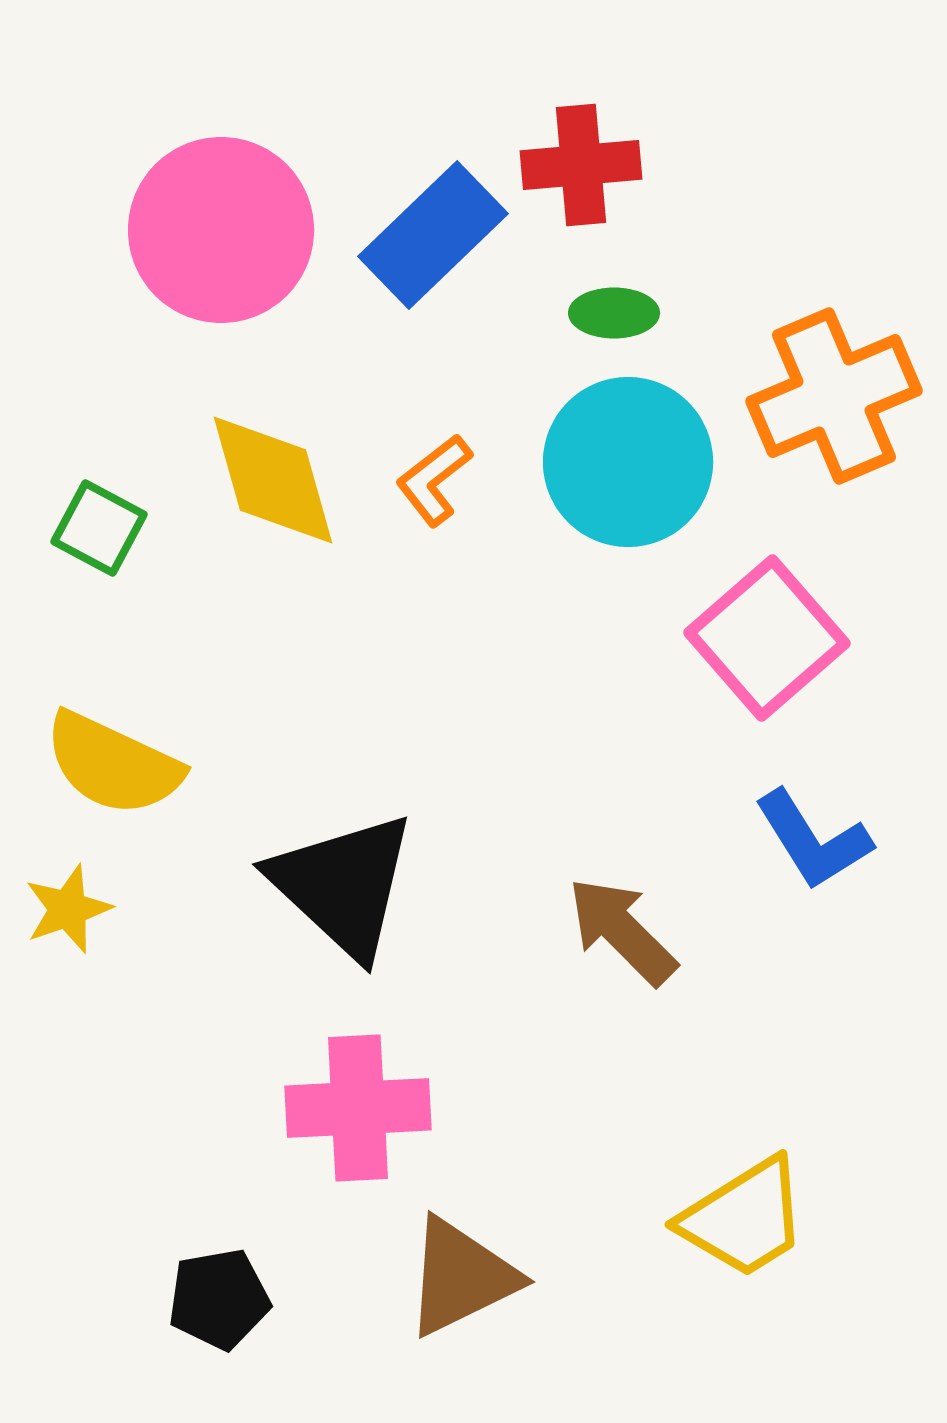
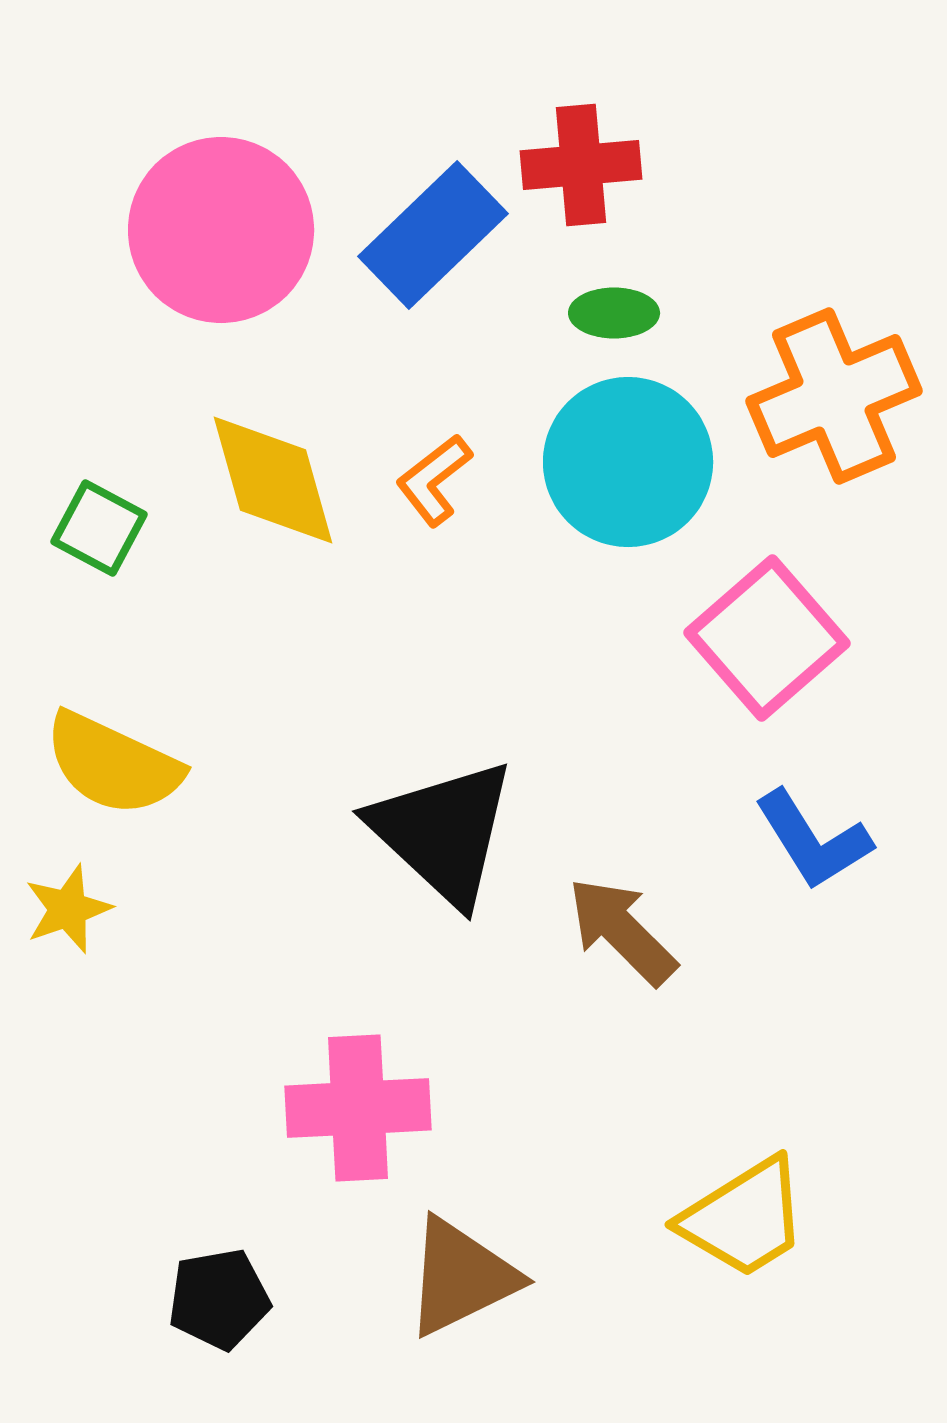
black triangle: moved 100 px right, 53 px up
